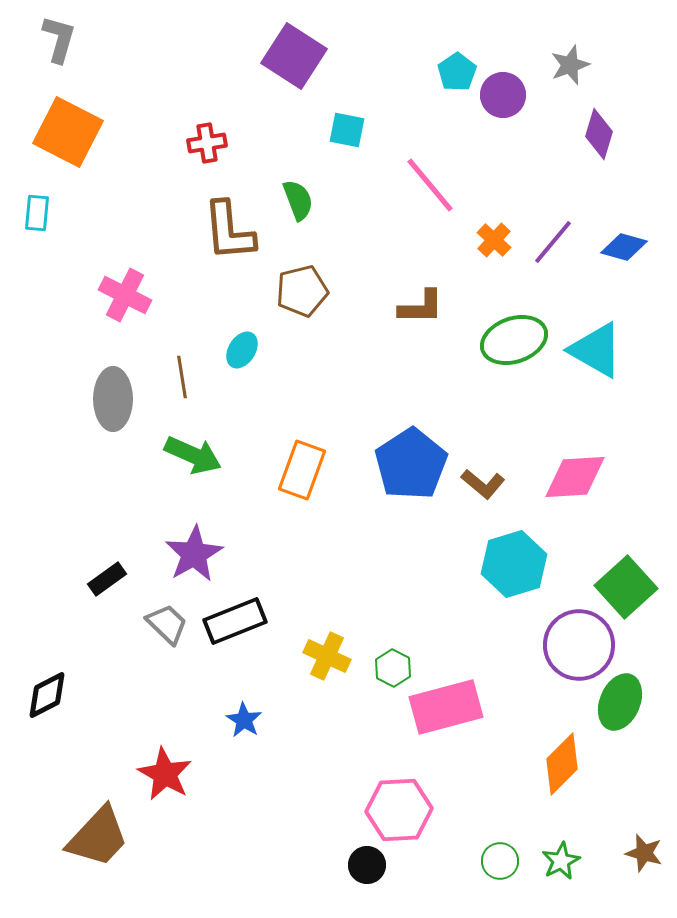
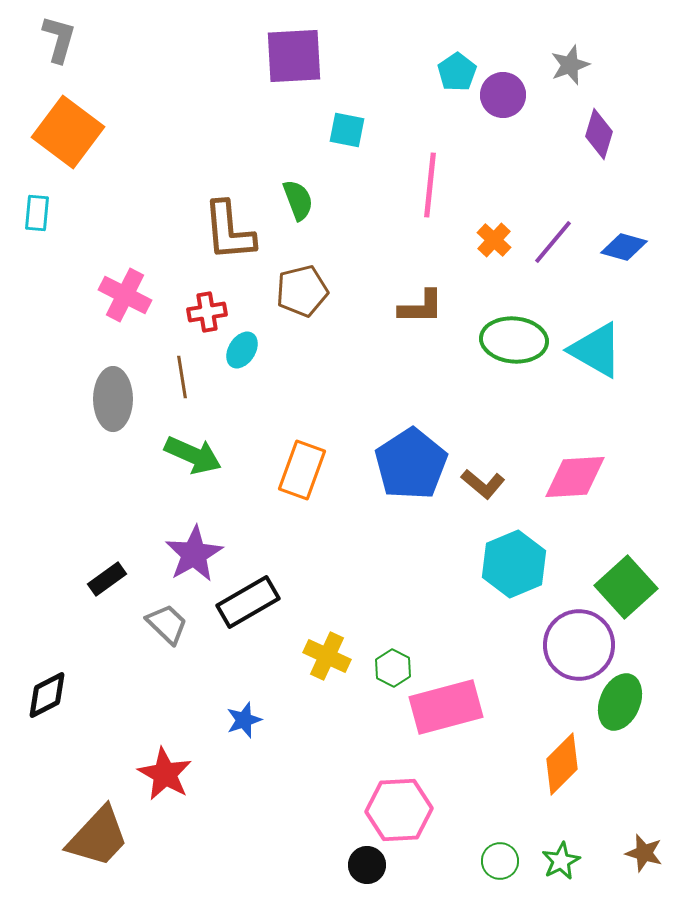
purple square at (294, 56): rotated 36 degrees counterclockwise
orange square at (68, 132): rotated 10 degrees clockwise
red cross at (207, 143): moved 169 px down
pink line at (430, 185): rotated 46 degrees clockwise
green ellipse at (514, 340): rotated 24 degrees clockwise
cyan hexagon at (514, 564): rotated 6 degrees counterclockwise
black rectangle at (235, 621): moved 13 px right, 19 px up; rotated 8 degrees counterclockwise
blue star at (244, 720): rotated 21 degrees clockwise
